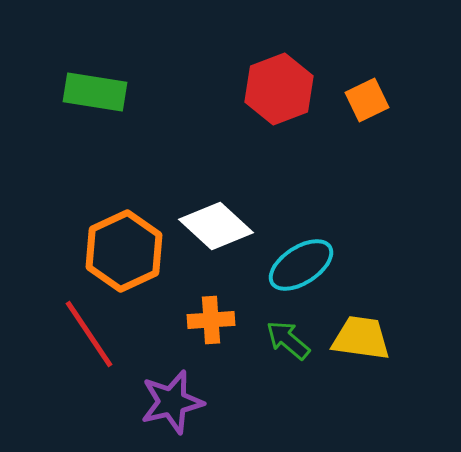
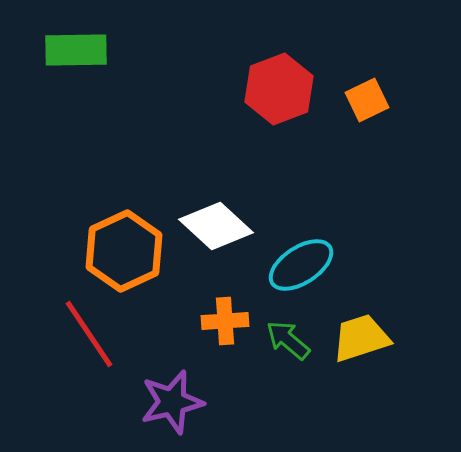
green rectangle: moved 19 px left, 42 px up; rotated 10 degrees counterclockwise
orange cross: moved 14 px right, 1 px down
yellow trapezoid: rotated 26 degrees counterclockwise
